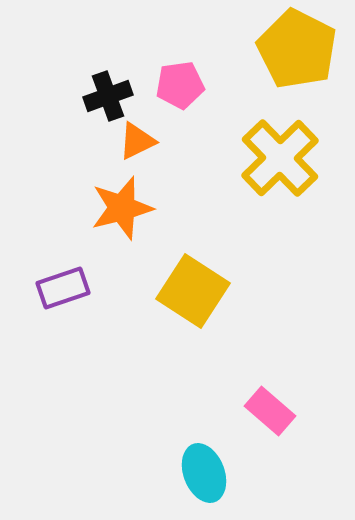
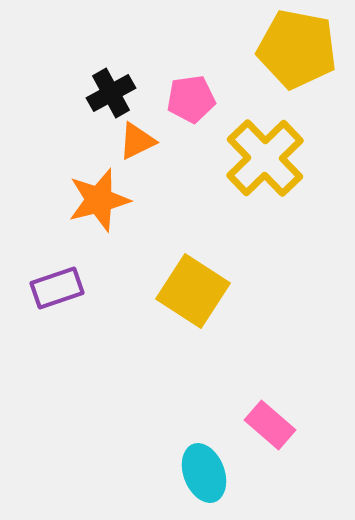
yellow pentagon: rotated 16 degrees counterclockwise
pink pentagon: moved 11 px right, 14 px down
black cross: moved 3 px right, 3 px up; rotated 9 degrees counterclockwise
yellow cross: moved 15 px left
orange star: moved 23 px left, 8 px up
purple rectangle: moved 6 px left
pink rectangle: moved 14 px down
